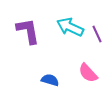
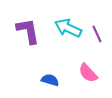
cyan arrow: moved 2 px left, 1 px down
